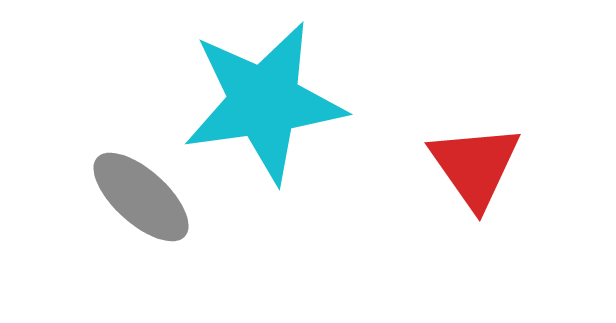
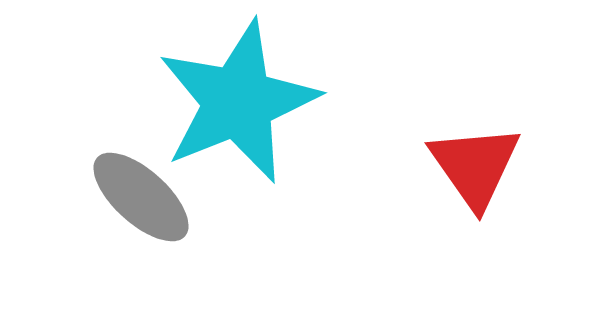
cyan star: moved 26 px left; rotated 14 degrees counterclockwise
